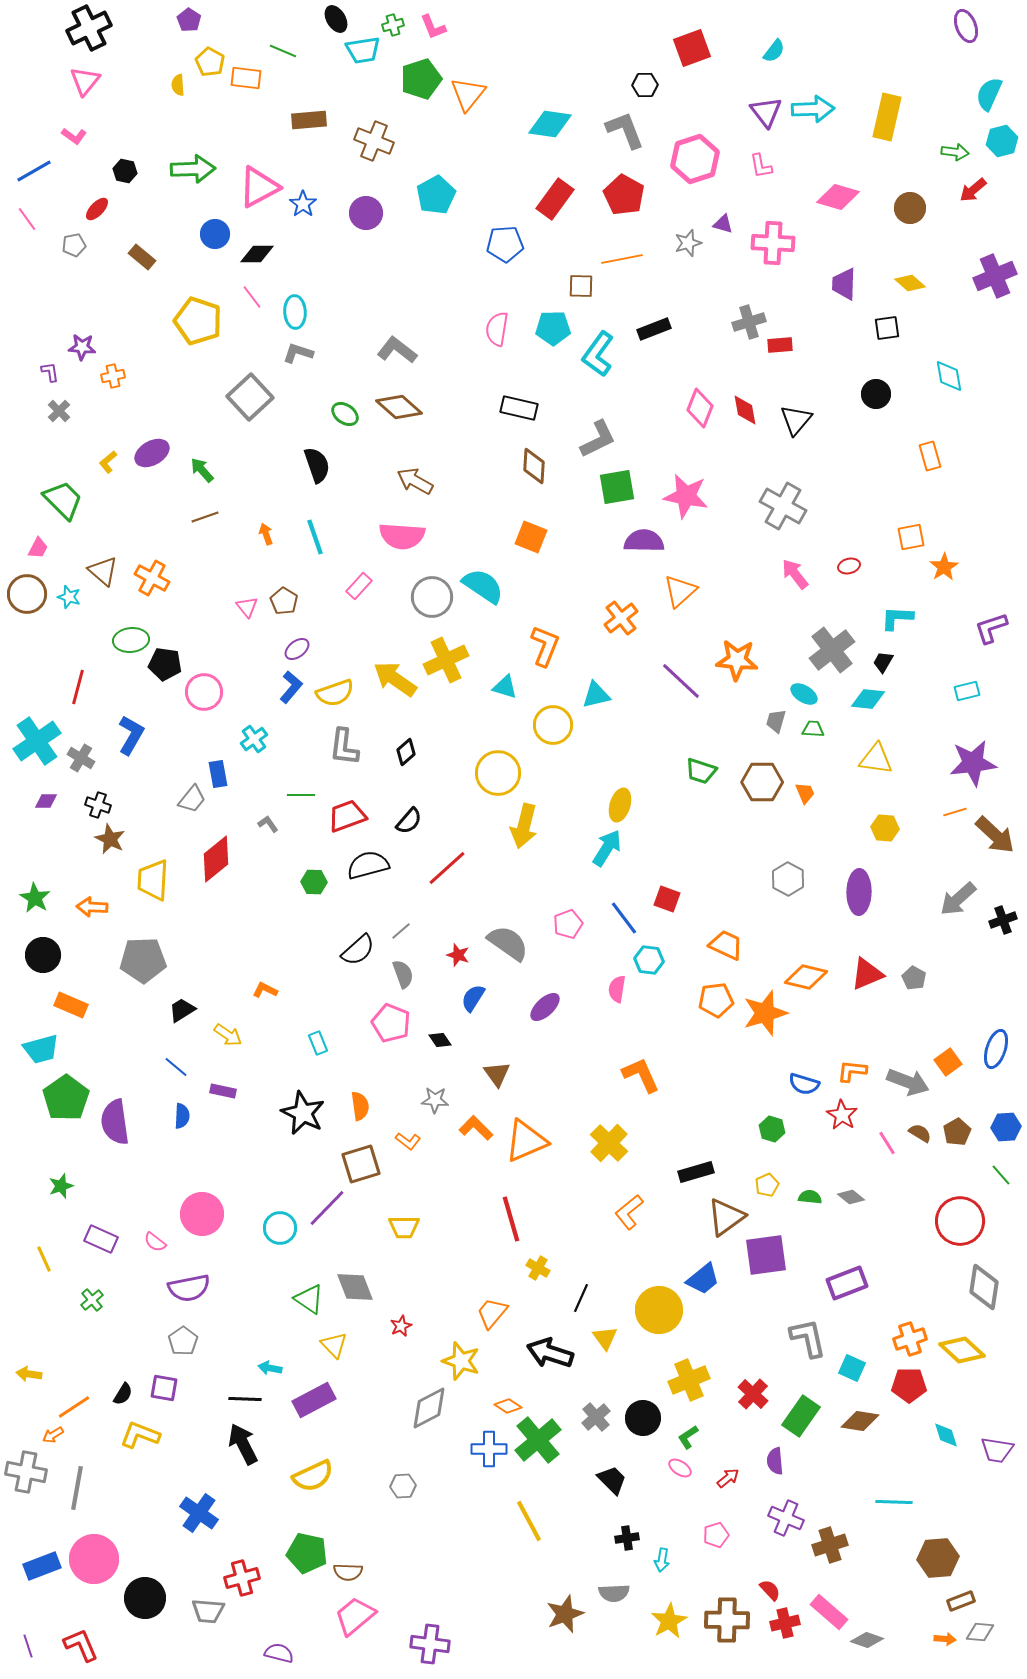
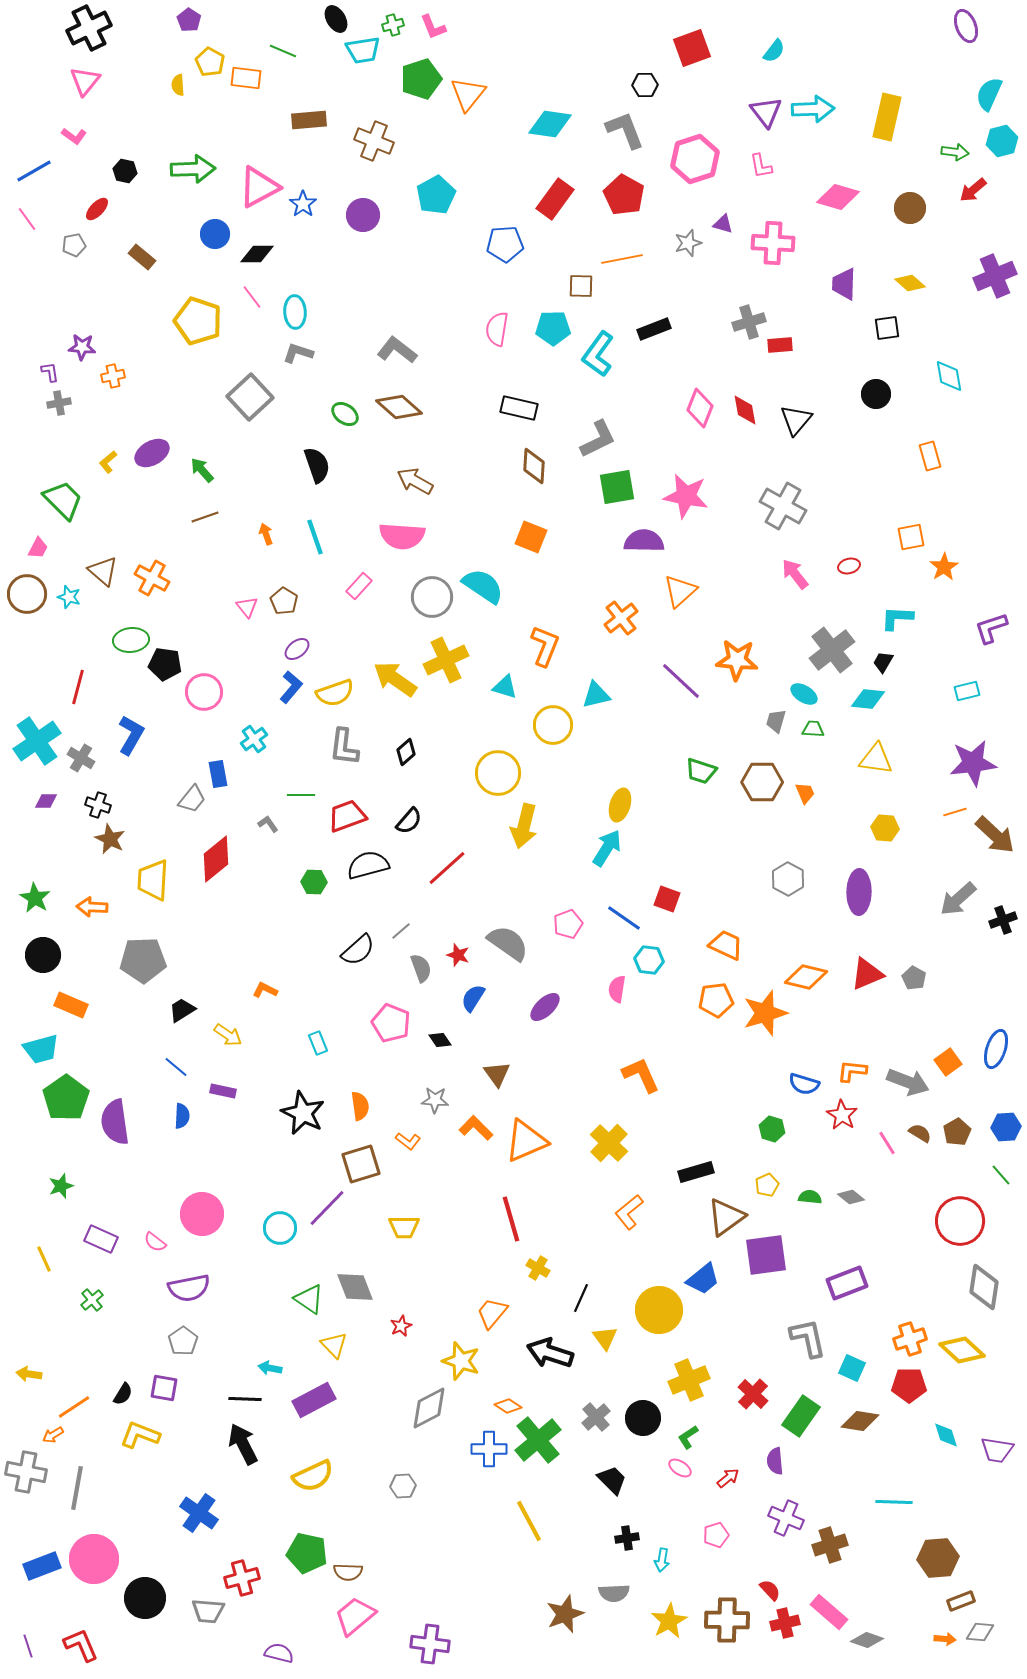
purple circle at (366, 213): moved 3 px left, 2 px down
gray cross at (59, 411): moved 8 px up; rotated 35 degrees clockwise
blue line at (624, 918): rotated 18 degrees counterclockwise
gray semicircle at (403, 974): moved 18 px right, 6 px up
